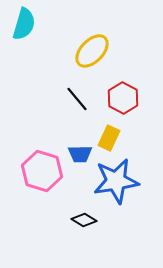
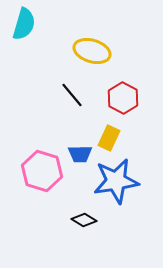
yellow ellipse: rotated 63 degrees clockwise
black line: moved 5 px left, 4 px up
